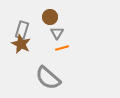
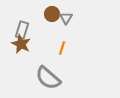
brown circle: moved 2 px right, 3 px up
gray triangle: moved 9 px right, 15 px up
orange line: rotated 56 degrees counterclockwise
